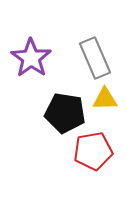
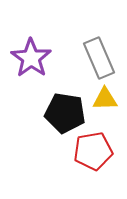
gray rectangle: moved 4 px right
